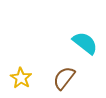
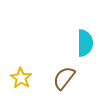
cyan semicircle: rotated 52 degrees clockwise
